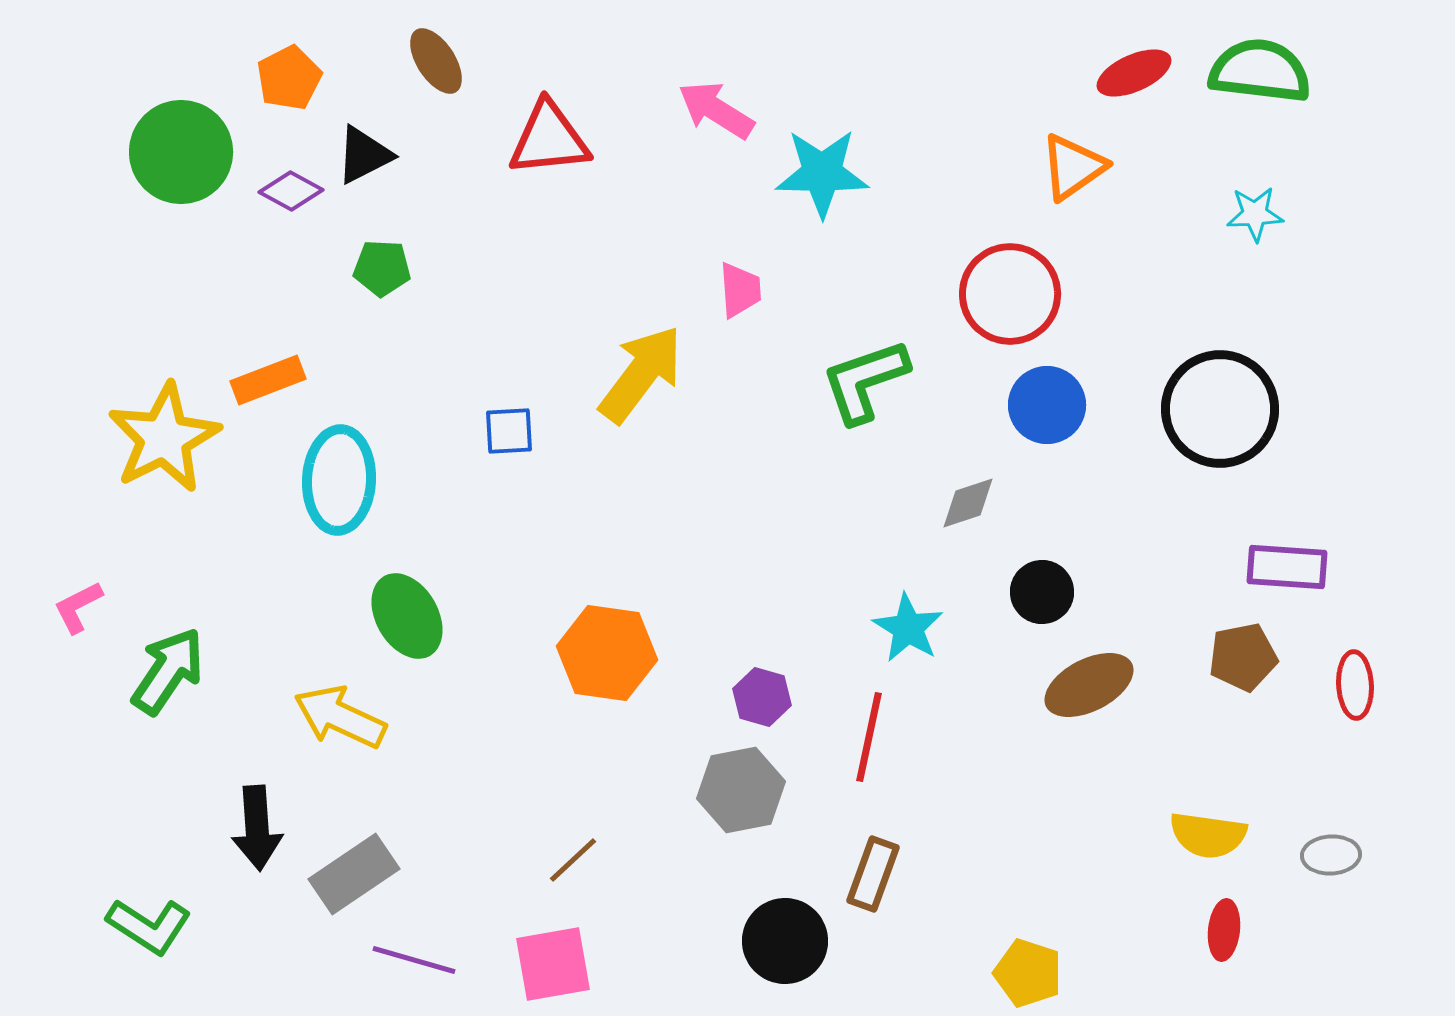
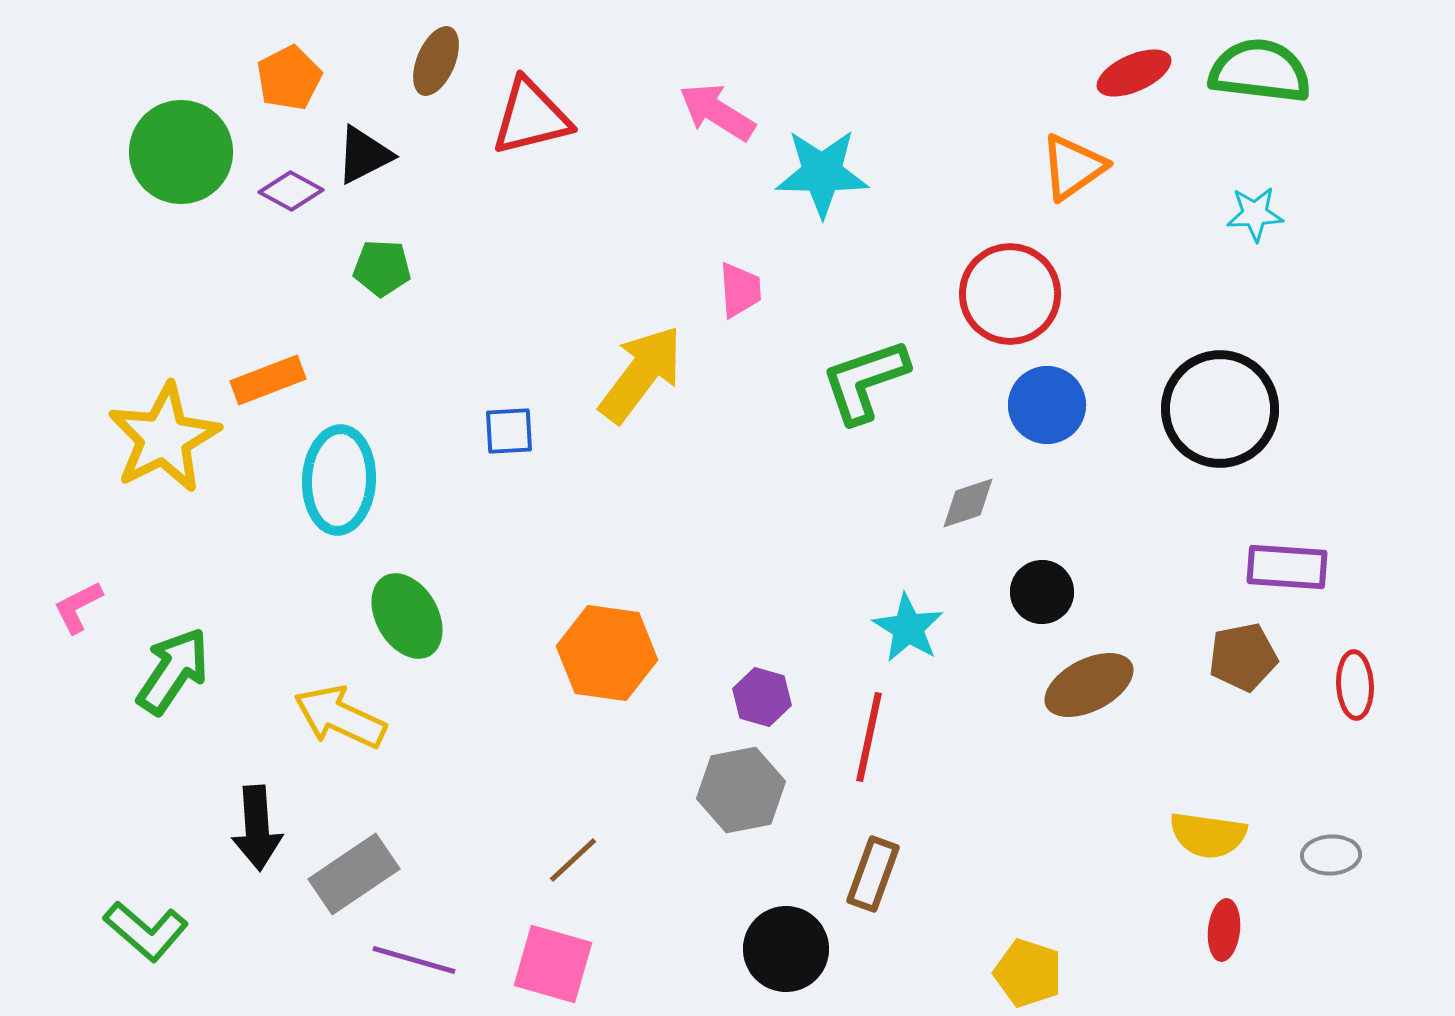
brown ellipse at (436, 61): rotated 56 degrees clockwise
pink arrow at (716, 110): moved 1 px right, 2 px down
red triangle at (549, 139): moved 18 px left, 22 px up; rotated 8 degrees counterclockwise
green arrow at (168, 671): moved 5 px right
green L-shape at (149, 926): moved 3 px left, 5 px down; rotated 8 degrees clockwise
black circle at (785, 941): moved 1 px right, 8 px down
pink square at (553, 964): rotated 26 degrees clockwise
